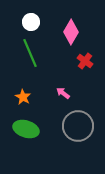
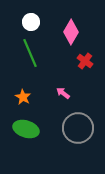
gray circle: moved 2 px down
